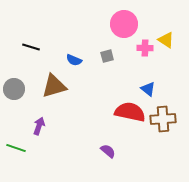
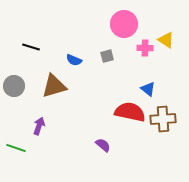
gray circle: moved 3 px up
purple semicircle: moved 5 px left, 6 px up
